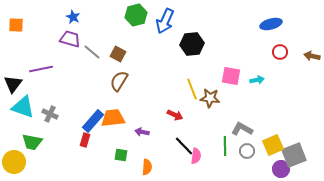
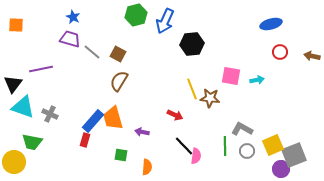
orange trapezoid: rotated 100 degrees counterclockwise
